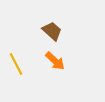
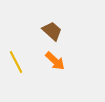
yellow line: moved 2 px up
